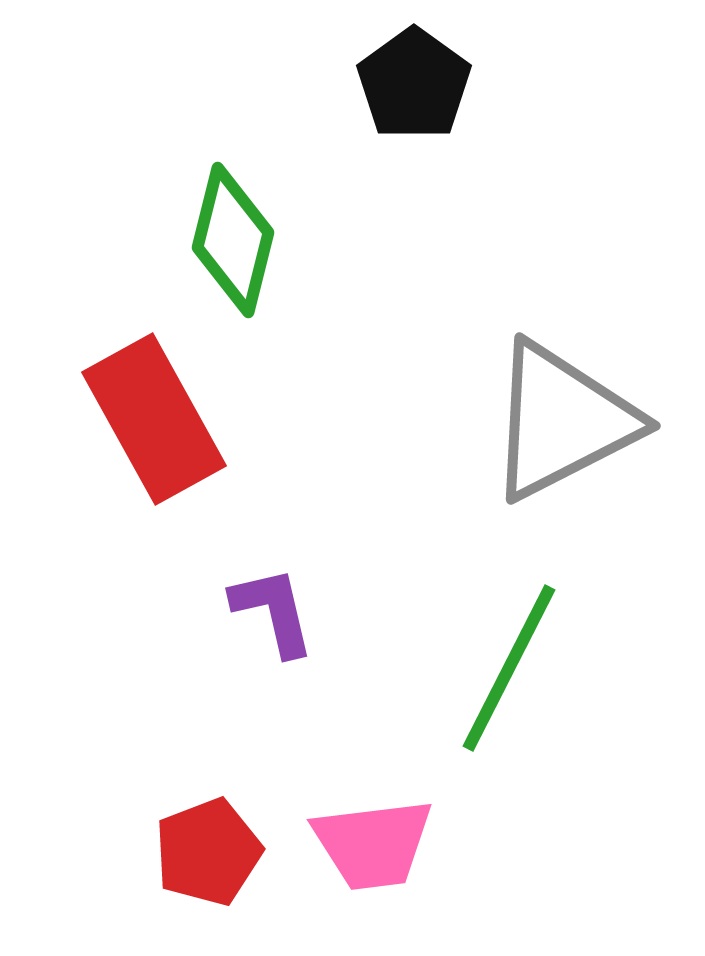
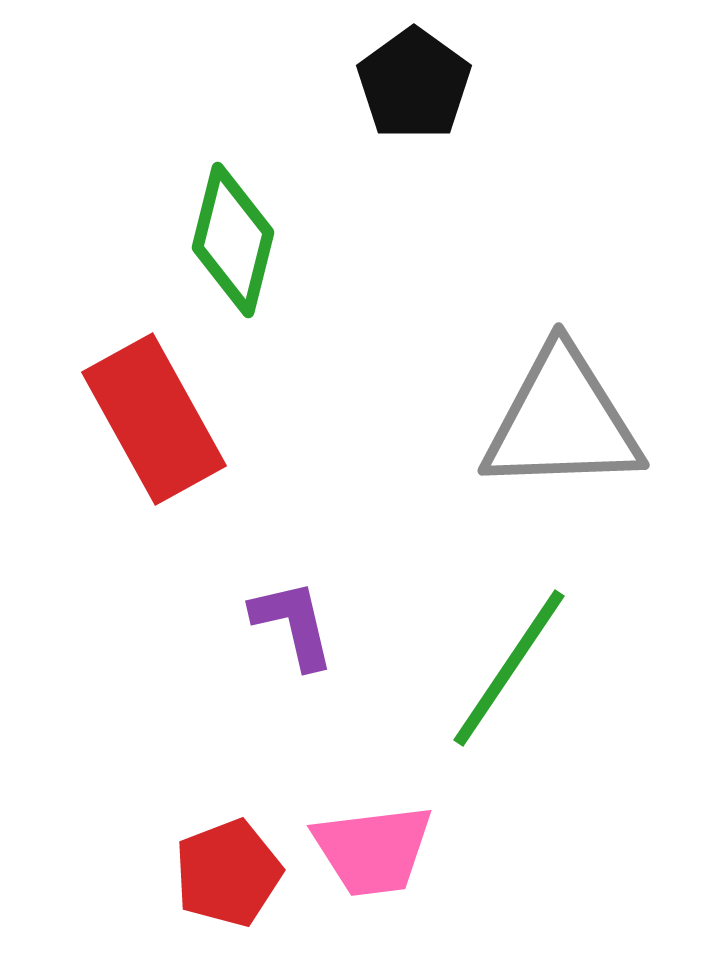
gray triangle: rotated 25 degrees clockwise
purple L-shape: moved 20 px right, 13 px down
green line: rotated 7 degrees clockwise
pink trapezoid: moved 6 px down
red pentagon: moved 20 px right, 21 px down
